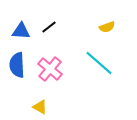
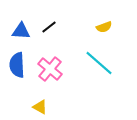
yellow semicircle: moved 3 px left
